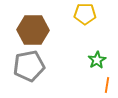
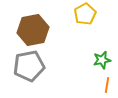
yellow pentagon: rotated 30 degrees counterclockwise
brown hexagon: rotated 12 degrees counterclockwise
green star: moved 5 px right; rotated 18 degrees clockwise
